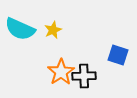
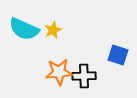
cyan semicircle: moved 4 px right
orange star: moved 2 px left; rotated 28 degrees clockwise
